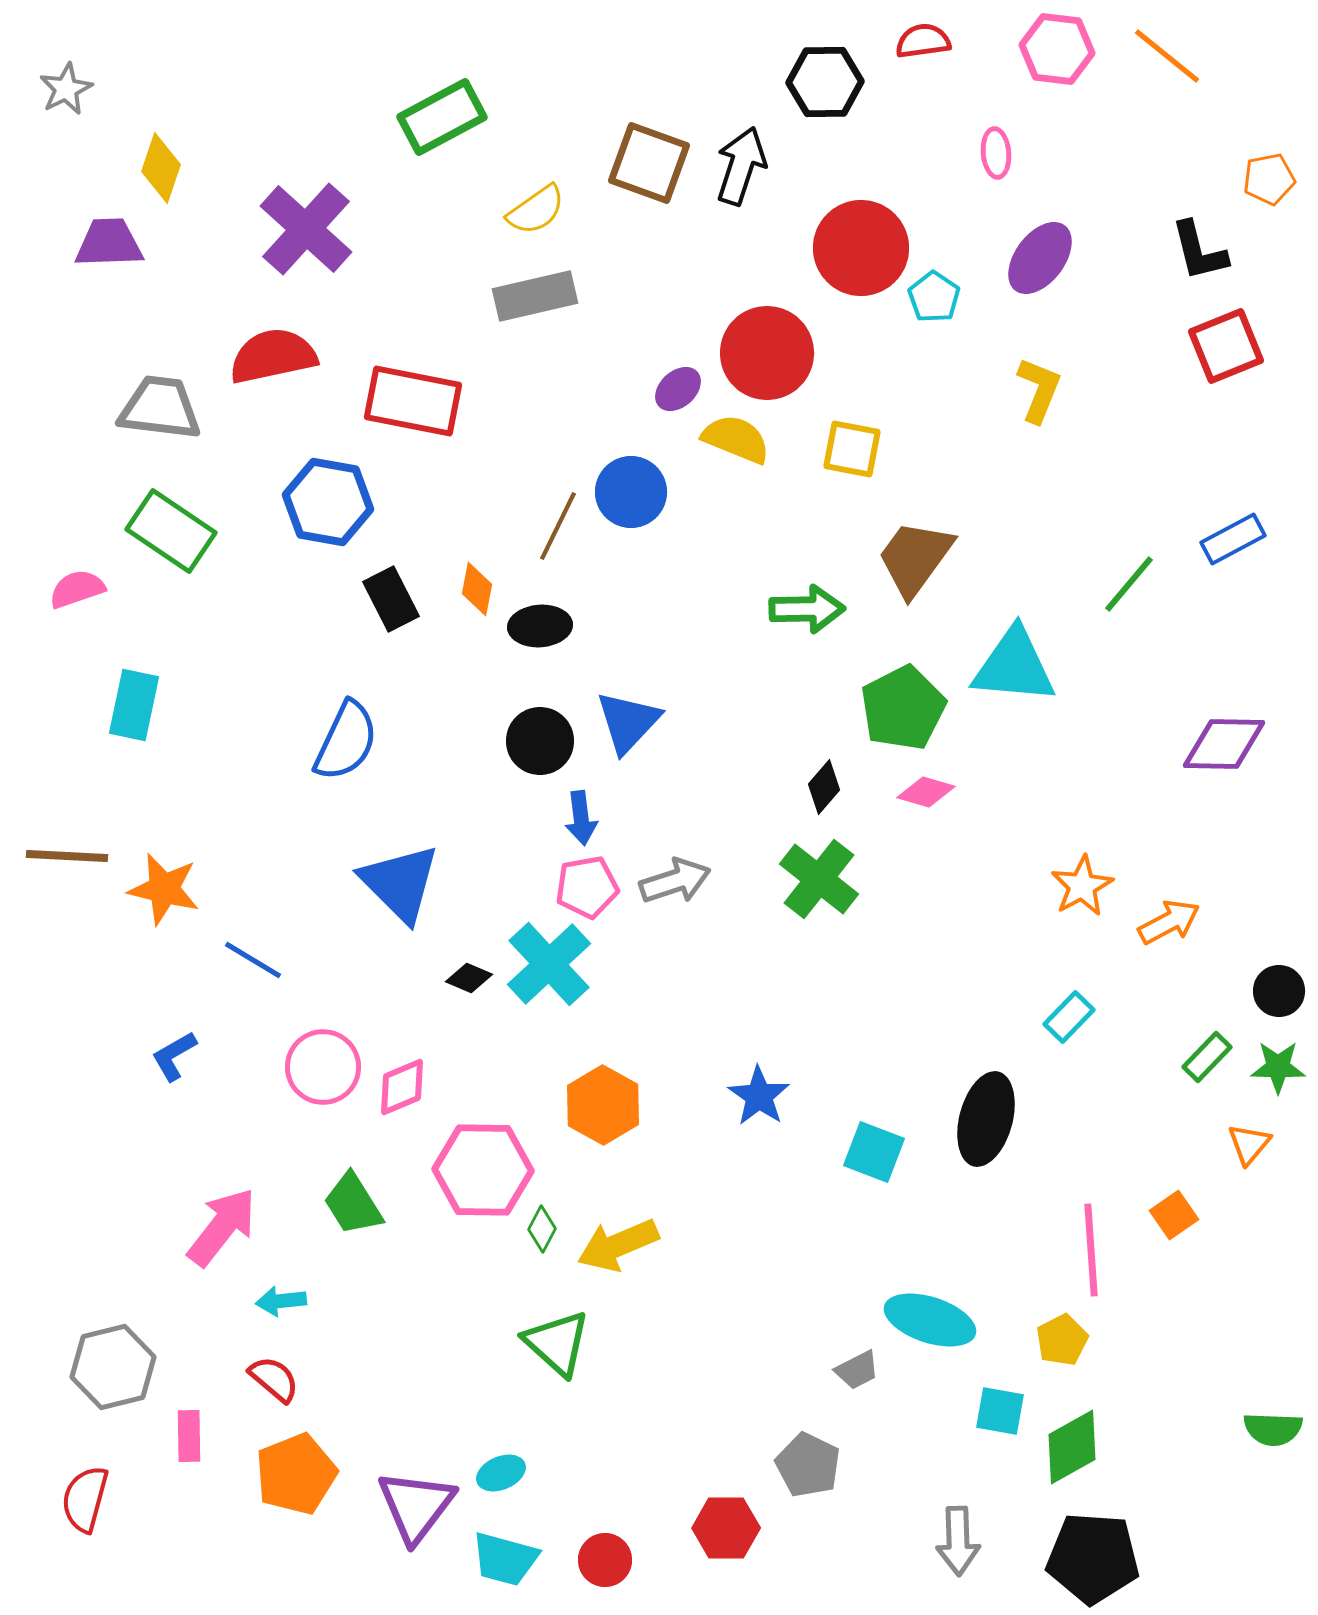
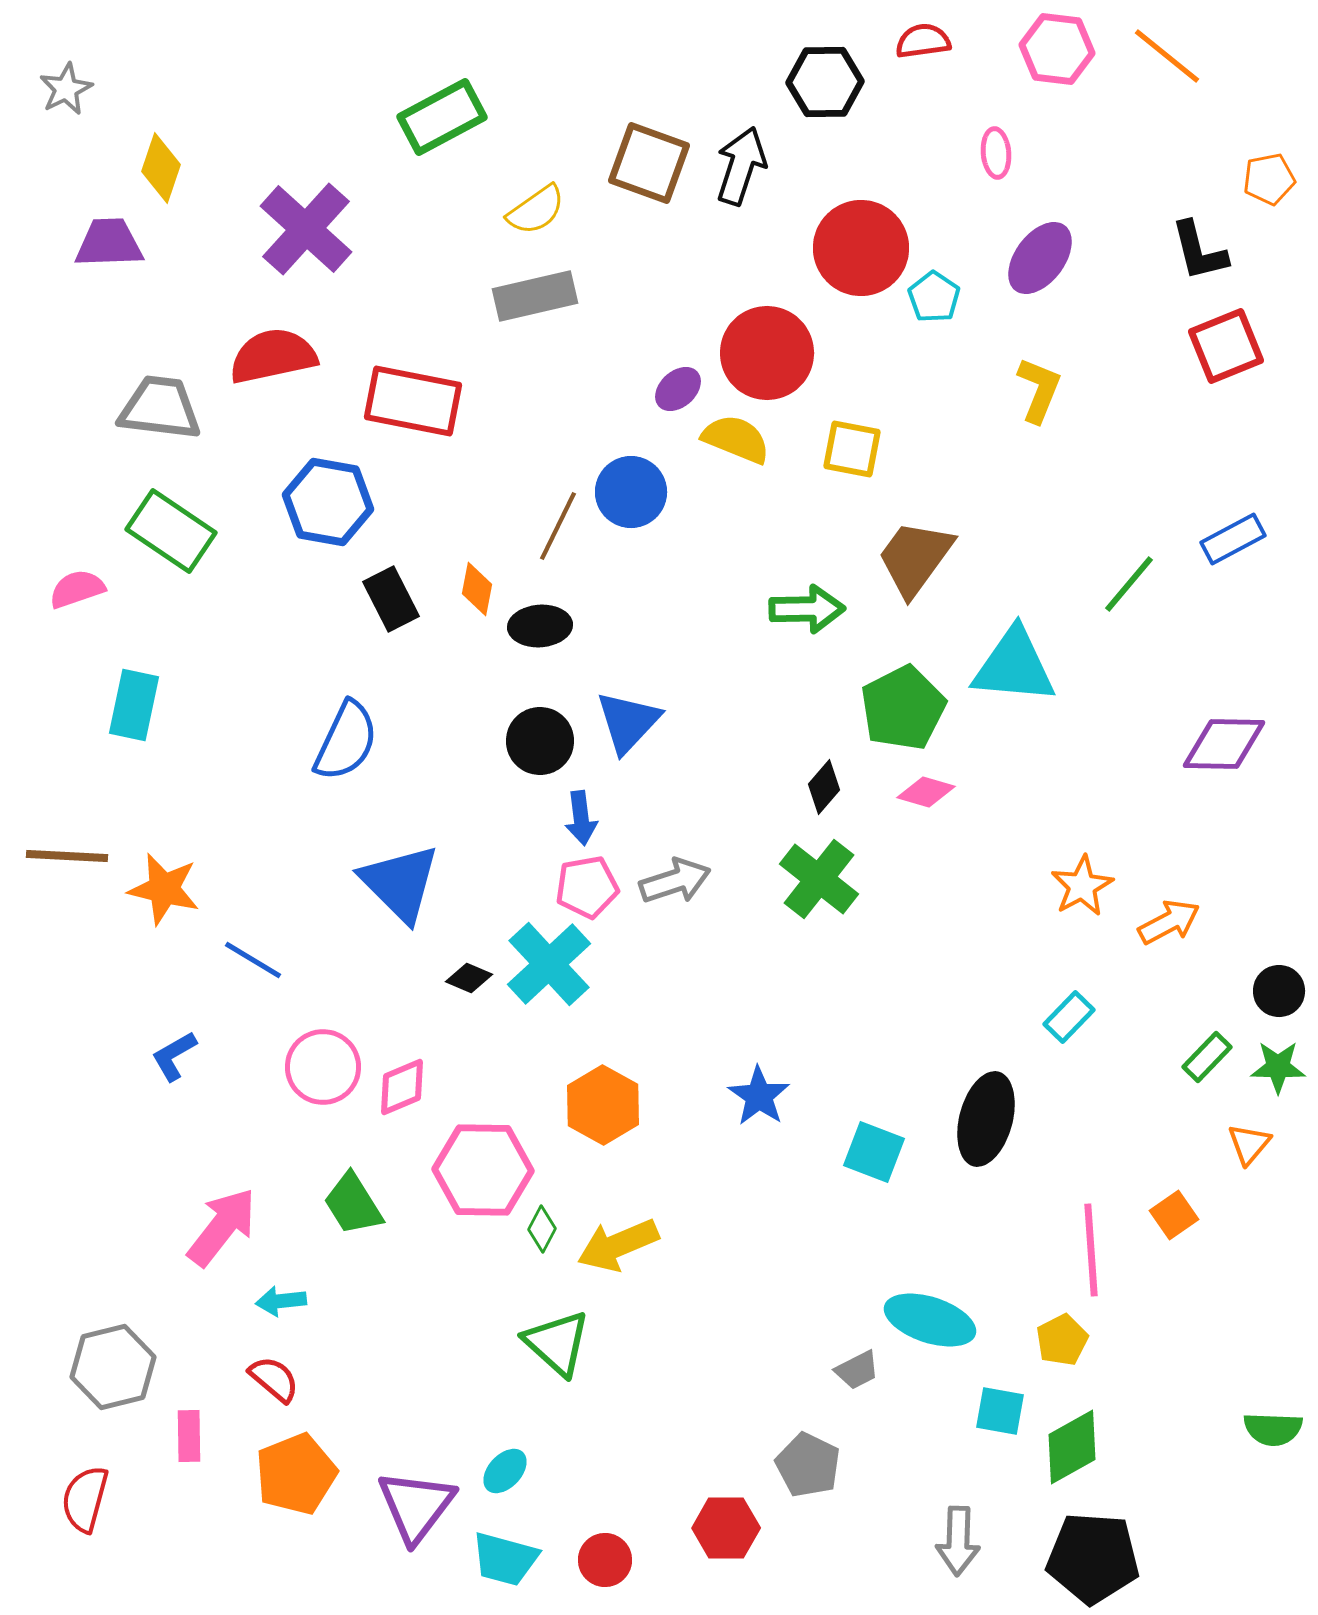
cyan ellipse at (501, 1473): moved 4 px right, 2 px up; rotated 24 degrees counterclockwise
gray arrow at (958, 1541): rotated 4 degrees clockwise
